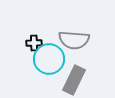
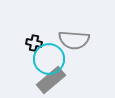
black cross: rotated 14 degrees clockwise
gray rectangle: moved 23 px left; rotated 24 degrees clockwise
